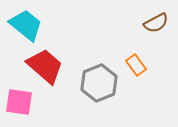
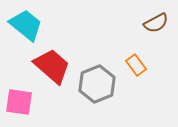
red trapezoid: moved 7 px right
gray hexagon: moved 2 px left, 1 px down
